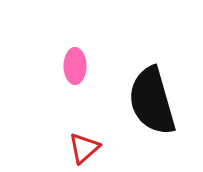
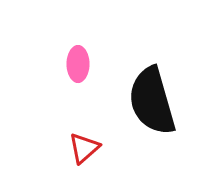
pink ellipse: moved 3 px right, 2 px up
